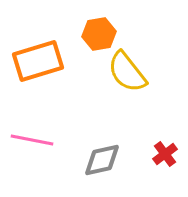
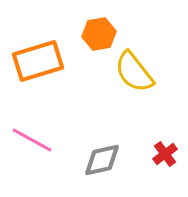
yellow semicircle: moved 7 px right
pink line: rotated 18 degrees clockwise
